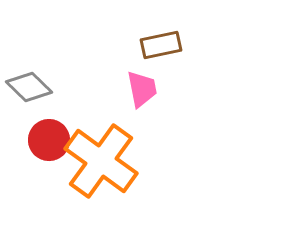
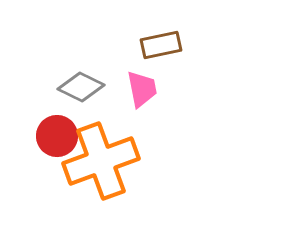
gray diamond: moved 52 px right; rotated 18 degrees counterclockwise
red circle: moved 8 px right, 4 px up
orange cross: rotated 34 degrees clockwise
